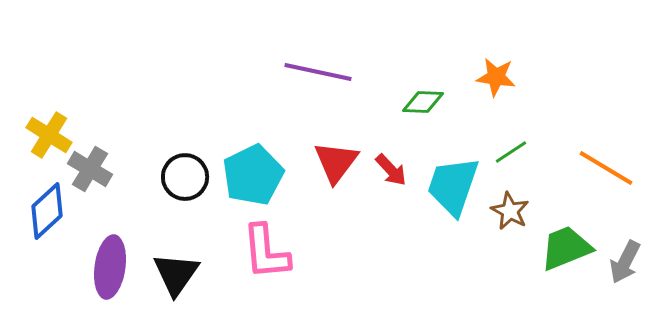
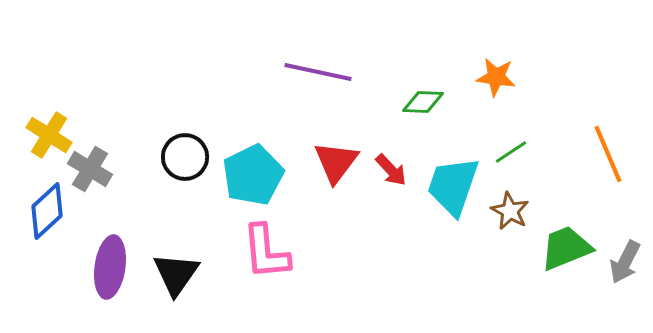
orange line: moved 2 px right, 14 px up; rotated 36 degrees clockwise
black circle: moved 20 px up
